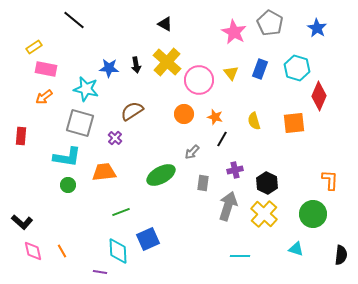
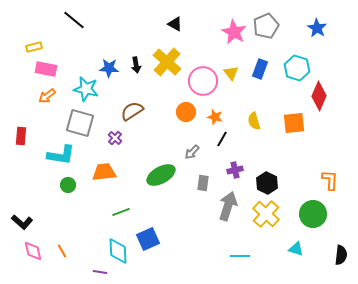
gray pentagon at (270, 23): moved 4 px left, 3 px down; rotated 20 degrees clockwise
black triangle at (165, 24): moved 10 px right
yellow rectangle at (34, 47): rotated 21 degrees clockwise
pink circle at (199, 80): moved 4 px right, 1 px down
orange arrow at (44, 97): moved 3 px right, 1 px up
orange circle at (184, 114): moved 2 px right, 2 px up
cyan L-shape at (67, 157): moved 6 px left, 2 px up
yellow cross at (264, 214): moved 2 px right
